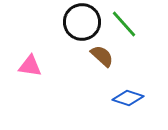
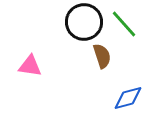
black circle: moved 2 px right
brown semicircle: rotated 30 degrees clockwise
blue diamond: rotated 32 degrees counterclockwise
